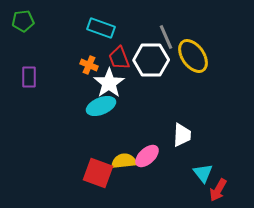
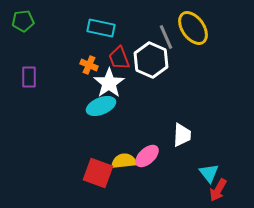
cyan rectangle: rotated 8 degrees counterclockwise
yellow ellipse: moved 28 px up
white hexagon: rotated 24 degrees clockwise
cyan triangle: moved 6 px right
